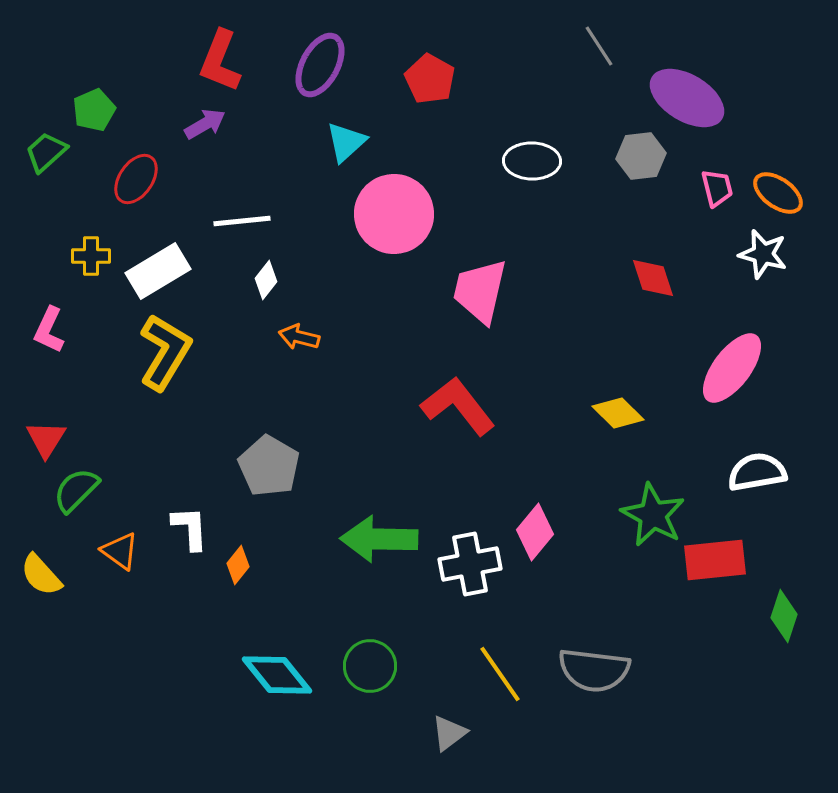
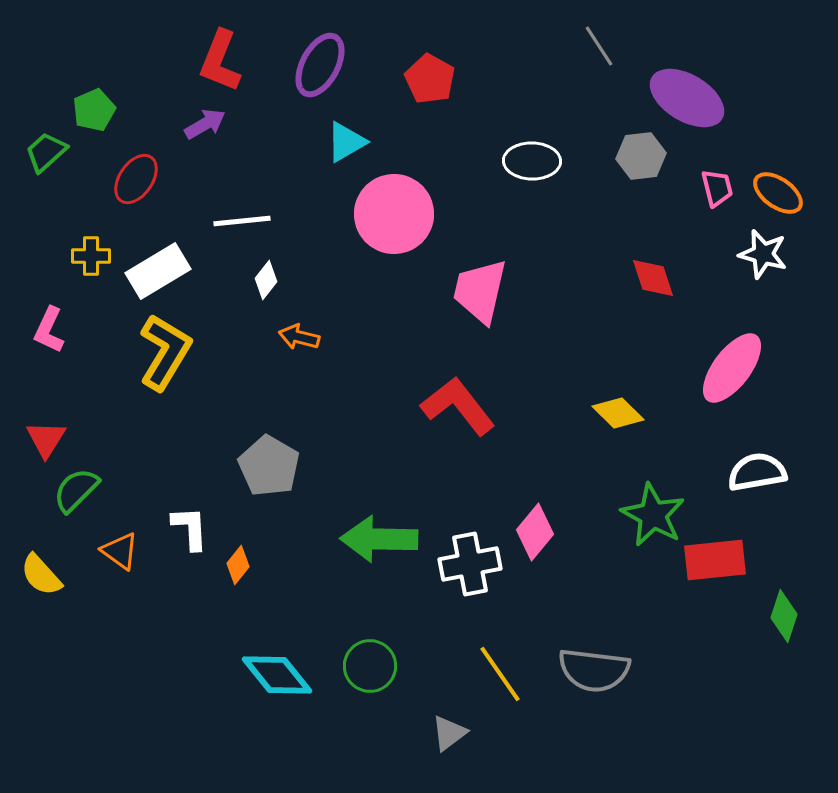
cyan triangle at (346, 142): rotated 12 degrees clockwise
